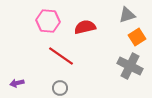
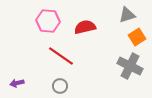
gray circle: moved 2 px up
